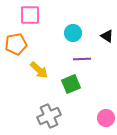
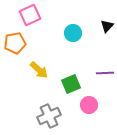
pink square: rotated 25 degrees counterclockwise
black triangle: moved 10 px up; rotated 40 degrees clockwise
orange pentagon: moved 1 px left, 1 px up
purple line: moved 23 px right, 14 px down
pink circle: moved 17 px left, 13 px up
